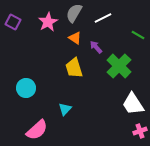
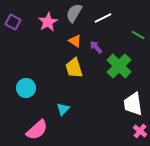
orange triangle: moved 3 px down
white trapezoid: rotated 25 degrees clockwise
cyan triangle: moved 2 px left
pink cross: rotated 32 degrees counterclockwise
